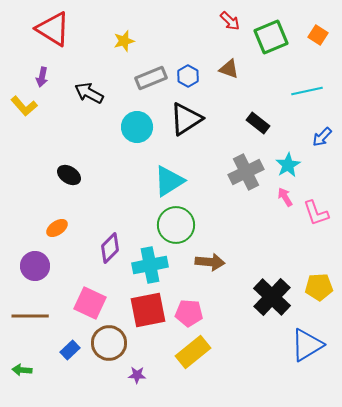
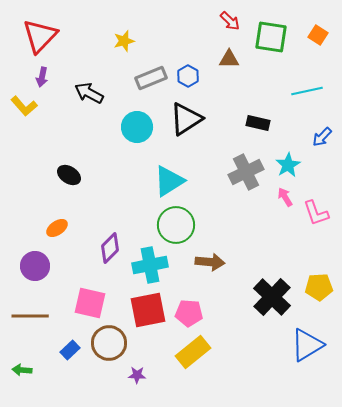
red triangle: moved 13 px left, 7 px down; rotated 42 degrees clockwise
green square: rotated 32 degrees clockwise
brown triangle: moved 10 px up; rotated 20 degrees counterclockwise
black rectangle: rotated 25 degrees counterclockwise
pink square: rotated 12 degrees counterclockwise
